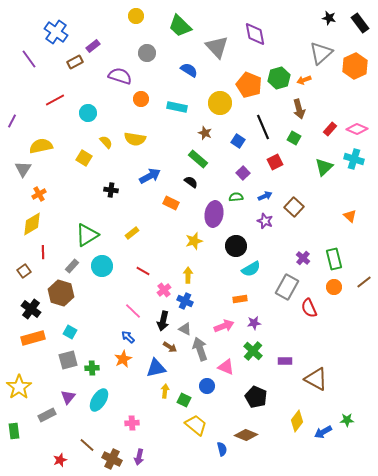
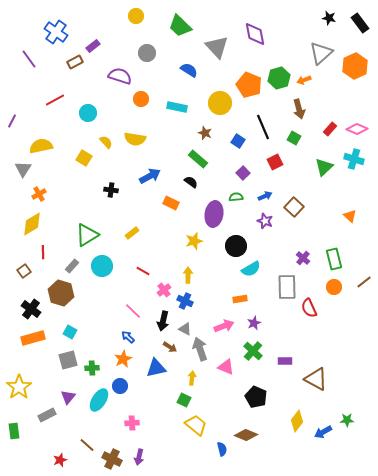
gray rectangle at (287, 287): rotated 30 degrees counterclockwise
purple star at (254, 323): rotated 16 degrees counterclockwise
blue circle at (207, 386): moved 87 px left
yellow arrow at (165, 391): moved 27 px right, 13 px up
